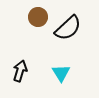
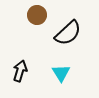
brown circle: moved 1 px left, 2 px up
black semicircle: moved 5 px down
